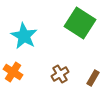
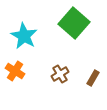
green square: moved 6 px left; rotated 8 degrees clockwise
orange cross: moved 2 px right, 1 px up
